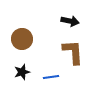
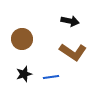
brown L-shape: rotated 128 degrees clockwise
black star: moved 2 px right, 2 px down
